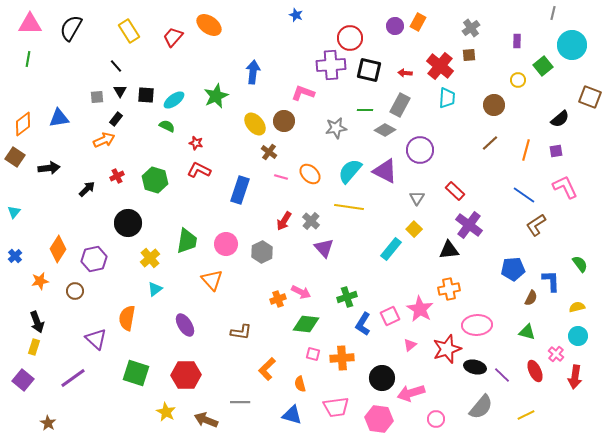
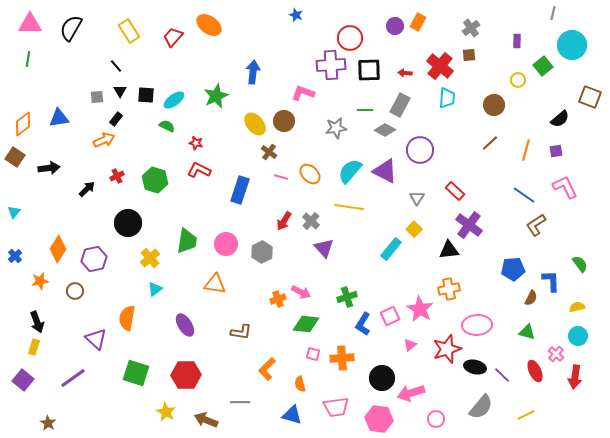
black square at (369, 70): rotated 15 degrees counterclockwise
orange triangle at (212, 280): moved 3 px right, 4 px down; rotated 40 degrees counterclockwise
